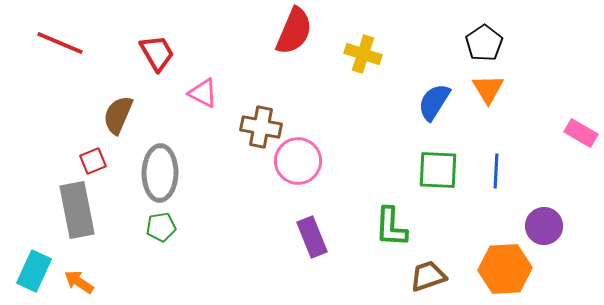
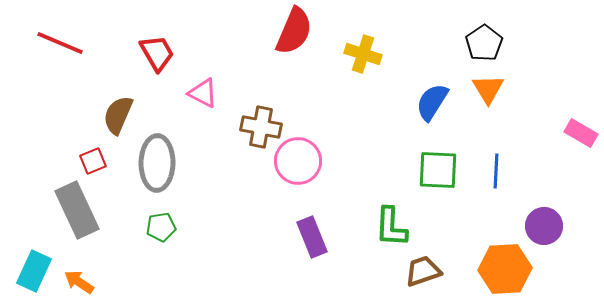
blue semicircle: moved 2 px left
gray ellipse: moved 3 px left, 10 px up
gray rectangle: rotated 14 degrees counterclockwise
brown trapezoid: moved 5 px left, 5 px up
